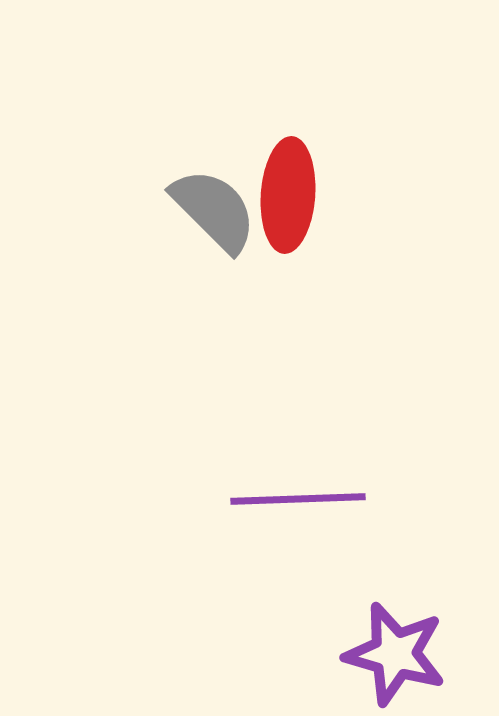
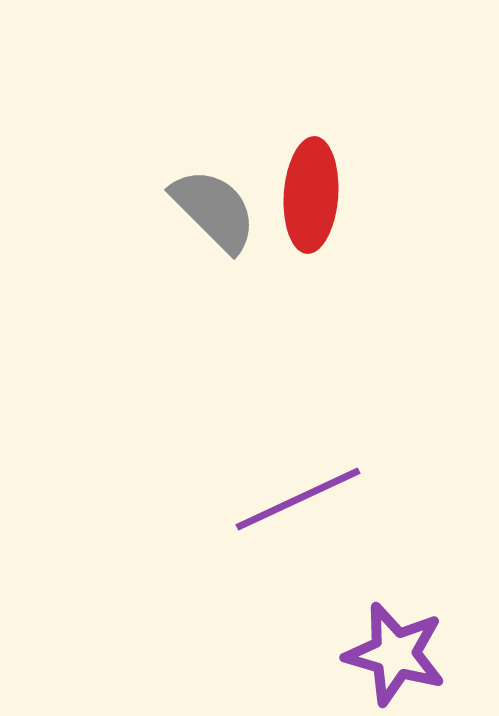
red ellipse: moved 23 px right
purple line: rotated 23 degrees counterclockwise
